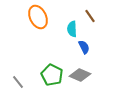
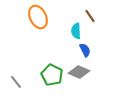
cyan semicircle: moved 4 px right, 2 px down
blue semicircle: moved 1 px right, 3 px down
gray diamond: moved 1 px left, 3 px up
gray line: moved 2 px left
